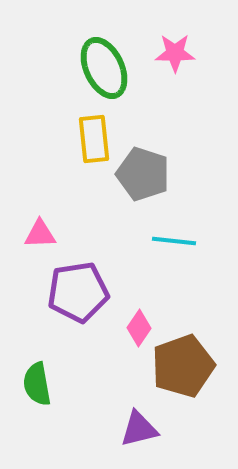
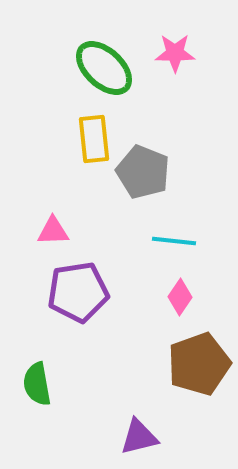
green ellipse: rotated 22 degrees counterclockwise
gray pentagon: moved 2 px up; rotated 4 degrees clockwise
pink triangle: moved 13 px right, 3 px up
pink diamond: moved 41 px right, 31 px up
brown pentagon: moved 16 px right, 2 px up
purple triangle: moved 8 px down
